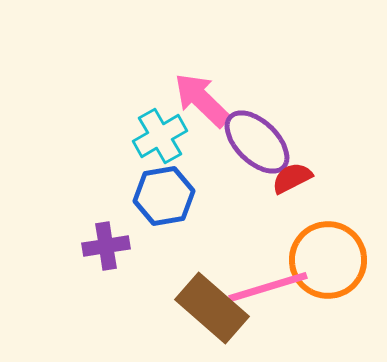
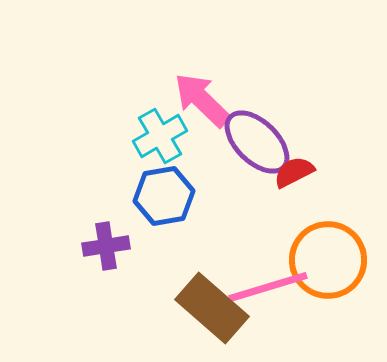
red semicircle: moved 2 px right, 6 px up
